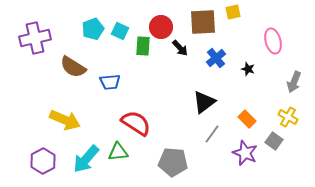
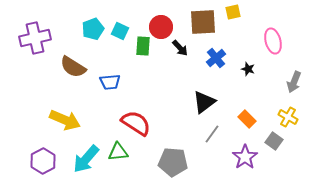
purple star: moved 4 px down; rotated 15 degrees clockwise
